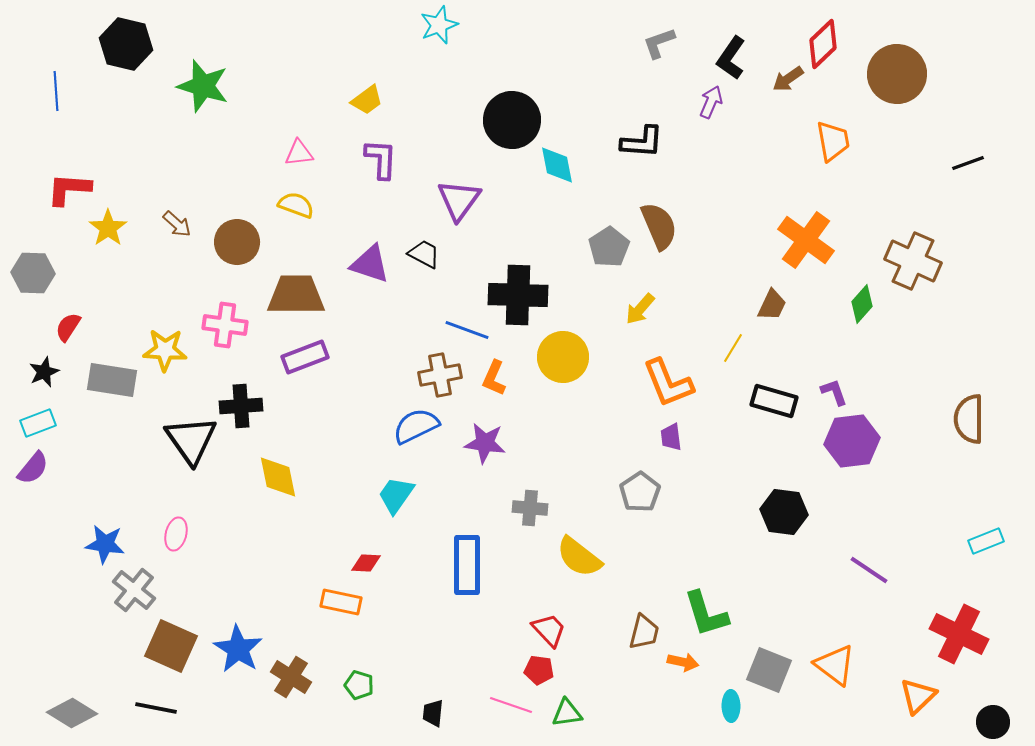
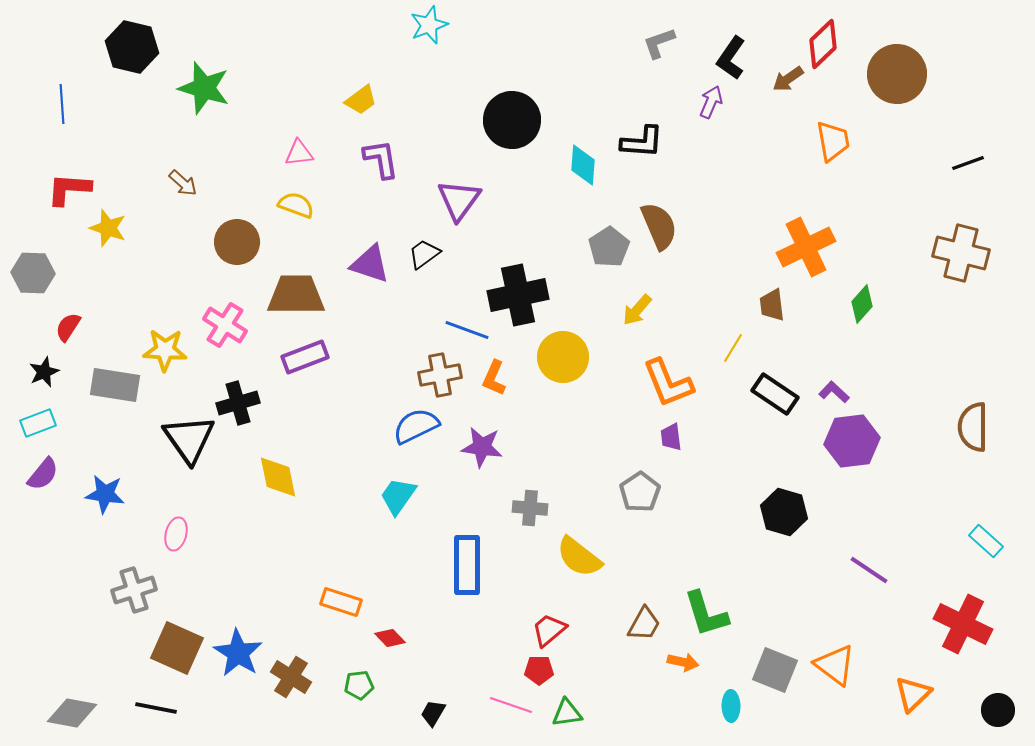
cyan star at (439, 25): moved 10 px left
black hexagon at (126, 44): moved 6 px right, 3 px down
green star at (203, 86): moved 1 px right, 2 px down
blue line at (56, 91): moved 6 px right, 13 px down
yellow trapezoid at (367, 100): moved 6 px left
purple L-shape at (381, 159): rotated 12 degrees counterclockwise
cyan diamond at (557, 165): moved 26 px right; rotated 15 degrees clockwise
brown arrow at (177, 224): moved 6 px right, 41 px up
yellow star at (108, 228): rotated 18 degrees counterclockwise
orange cross at (806, 240): moved 7 px down; rotated 28 degrees clockwise
black trapezoid at (424, 254): rotated 64 degrees counterclockwise
brown cross at (913, 261): moved 48 px right, 8 px up; rotated 10 degrees counterclockwise
black cross at (518, 295): rotated 14 degrees counterclockwise
brown trapezoid at (772, 305): rotated 148 degrees clockwise
yellow arrow at (640, 309): moved 3 px left, 1 px down
pink cross at (225, 325): rotated 24 degrees clockwise
gray rectangle at (112, 380): moved 3 px right, 5 px down
purple L-shape at (834, 392): rotated 28 degrees counterclockwise
black rectangle at (774, 401): moved 1 px right, 7 px up; rotated 18 degrees clockwise
black cross at (241, 406): moved 3 px left, 3 px up; rotated 12 degrees counterclockwise
brown semicircle at (969, 419): moved 4 px right, 8 px down
black triangle at (191, 440): moved 2 px left, 1 px up
purple star at (485, 443): moved 3 px left, 4 px down
purple semicircle at (33, 468): moved 10 px right, 6 px down
cyan trapezoid at (396, 495): moved 2 px right, 1 px down
black hexagon at (784, 512): rotated 9 degrees clockwise
cyan rectangle at (986, 541): rotated 64 degrees clockwise
blue star at (105, 544): moved 50 px up
red diamond at (366, 563): moved 24 px right, 75 px down; rotated 44 degrees clockwise
gray cross at (134, 590): rotated 33 degrees clockwise
orange rectangle at (341, 602): rotated 6 degrees clockwise
red trapezoid at (549, 630): rotated 87 degrees counterclockwise
brown trapezoid at (644, 632): moved 8 px up; rotated 15 degrees clockwise
red cross at (959, 634): moved 4 px right, 10 px up
brown square at (171, 646): moved 6 px right, 2 px down
blue star at (238, 649): moved 4 px down
red pentagon at (539, 670): rotated 8 degrees counterclockwise
gray square at (769, 670): moved 6 px right
green pentagon at (359, 685): rotated 24 degrees counterclockwise
orange triangle at (918, 696): moved 5 px left, 2 px up
gray diamond at (72, 713): rotated 21 degrees counterclockwise
black trapezoid at (433, 713): rotated 24 degrees clockwise
black circle at (993, 722): moved 5 px right, 12 px up
